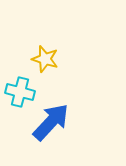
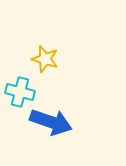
blue arrow: rotated 66 degrees clockwise
